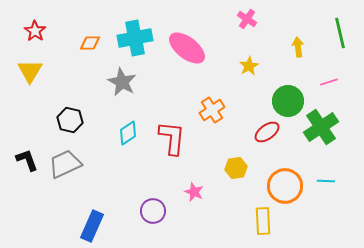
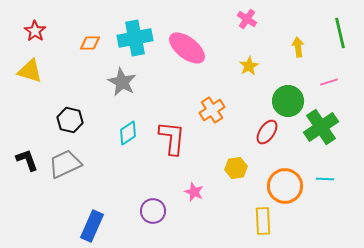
yellow triangle: rotated 44 degrees counterclockwise
red ellipse: rotated 20 degrees counterclockwise
cyan line: moved 1 px left, 2 px up
